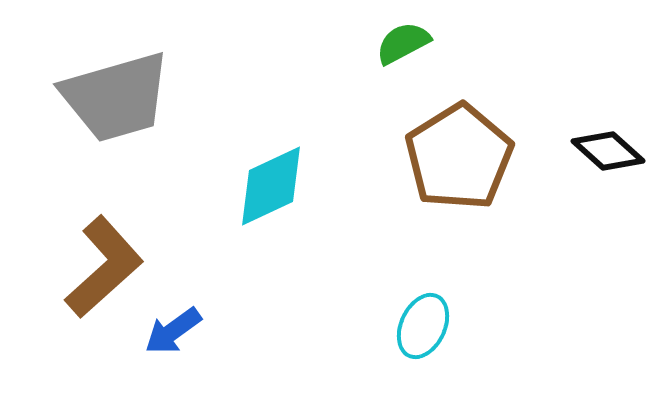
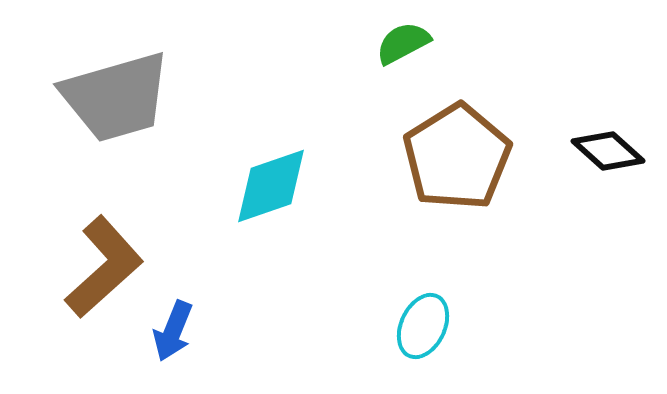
brown pentagon: moved 2 px left
cyan diamond: rotated 6 degrees clockwise
blue arrow: rotated 32 degrees counterclockwise
